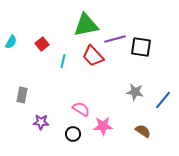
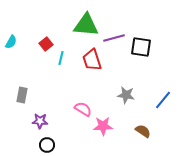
green triangle: rotated 16 degrees clockwise
purple line: moved 1 px left, 1 px up
red square: moved 4 px right
red trapezoid: moved 1 px left, 4 px down; rotated 25 degrees clockwise
cyan line: moved 2 px left, 3 px up
gray star: moved 9 px left, 3 px down
pink semicircle: moved 2 px right
purple star: moved 1 px left, 1 px up
black circle: moved 26 px left, 11 px down
